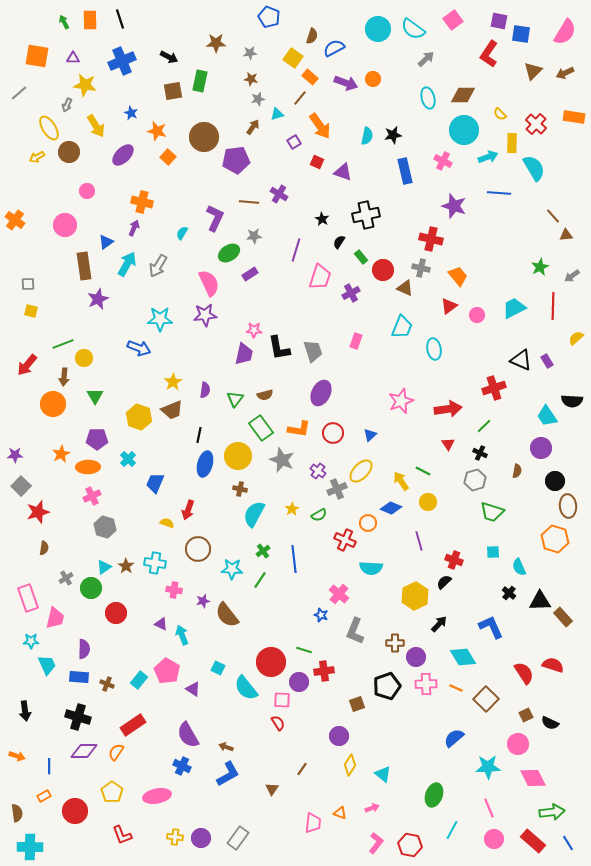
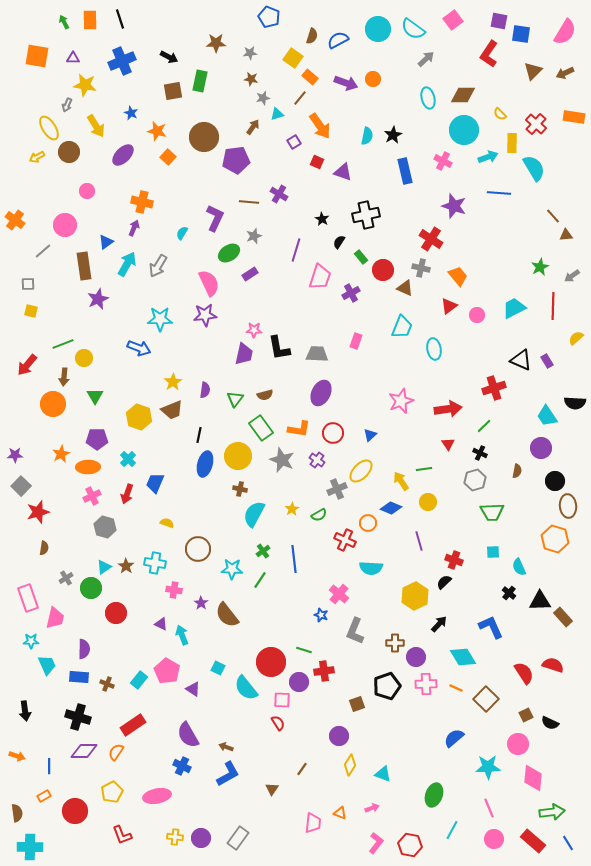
blue semicircle at (334, 48): moved 4 px right, 8 px up
gray line at (19, 93): moved 24 px right, 158 px down
gray star at (258, 99): moved 5 px right, 1 px up
black star at (393, 135): rotated 18 degrees counterclockwise
gray star at (254, 236): rotated 14 degrees counterclockwise
red cross at (431, 239): rotated 20 degrees clockwise
gray trapezoid at (313, 351): moved 4 px right, 3 px down; rotated 70 degrees counterclockwise
black semicircle at (572, 401): moved 3 px right, 2 px down
purple cross at (318, 471): moved 1 px left, 11 px up
green line at (423, 471): moved 1 px right, 2 px up; rotated 35 degrees counterclockwise
red arrow at (188, 510): moved 61 px left, 16 px up
green trapezoid at (492, 512): rotated 20 degrees counterclockwise
purple star at (203, 601): moved 2 px left, 2 px down; rotated 24 degrees counterclockwise
cyan triangle at (383, 774): rotated 18 degrees counterclockwise
pink diamond at (533, 778): rotated 32 degrees clockwise
yellow pentagon at (112, 792): rotated 10 degrees clockwise
